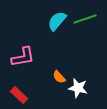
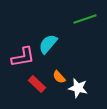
cyan semicircle: moved 9 px left, 23 px down
red rectangle: moved 18 px right, 11 px up
